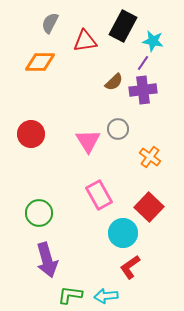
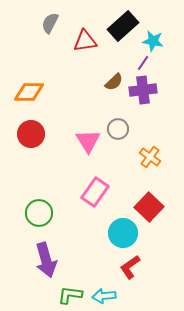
black rectangle: rotated 20 degrees clockwise
orange diamond: moved 11 px left, 30 px down
pink rectangle: moved 4 px left, 3 px up; rotated 64 degrees clockwise
purple arrow: moved 1 px left
cyan arrow: moved 2 px left
